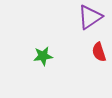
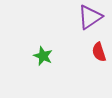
green star: rotated 30 degrees clockwise
